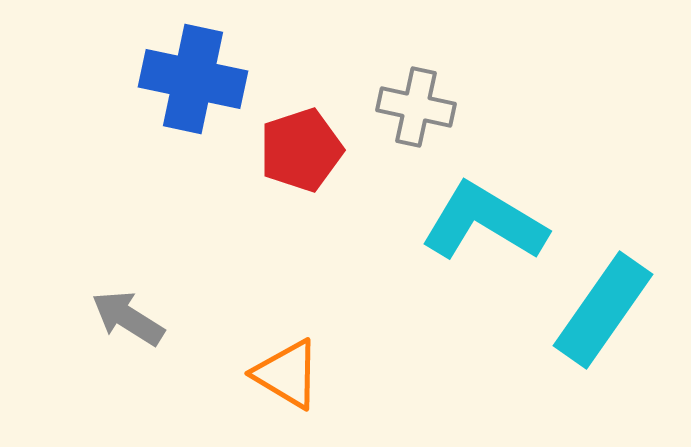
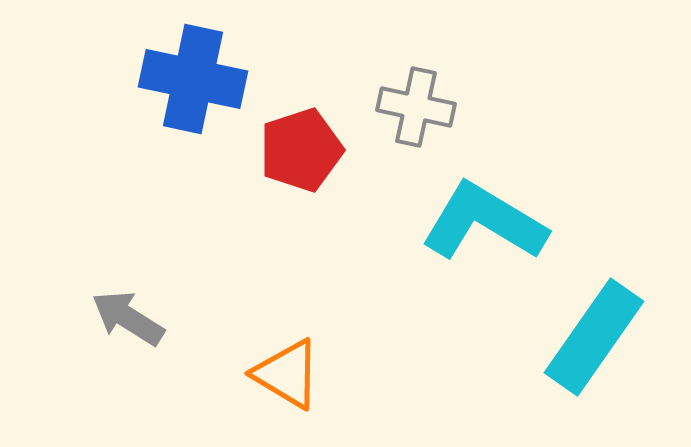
cyan rectangle: moved 9 px left, 27 px down
